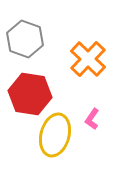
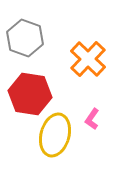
gray hexagon: moved 1 px up
